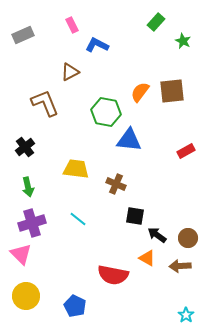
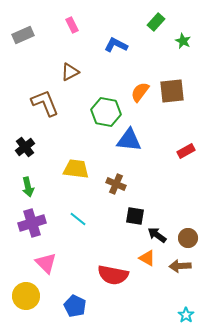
blue L-shape: moved 19 px right
pink triangle: moved 25 px right, 9 px down
